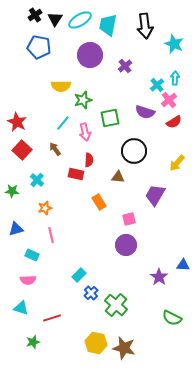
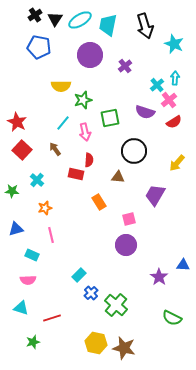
black arrow at (145, 26): rotated 10 degrees counterclockwise
